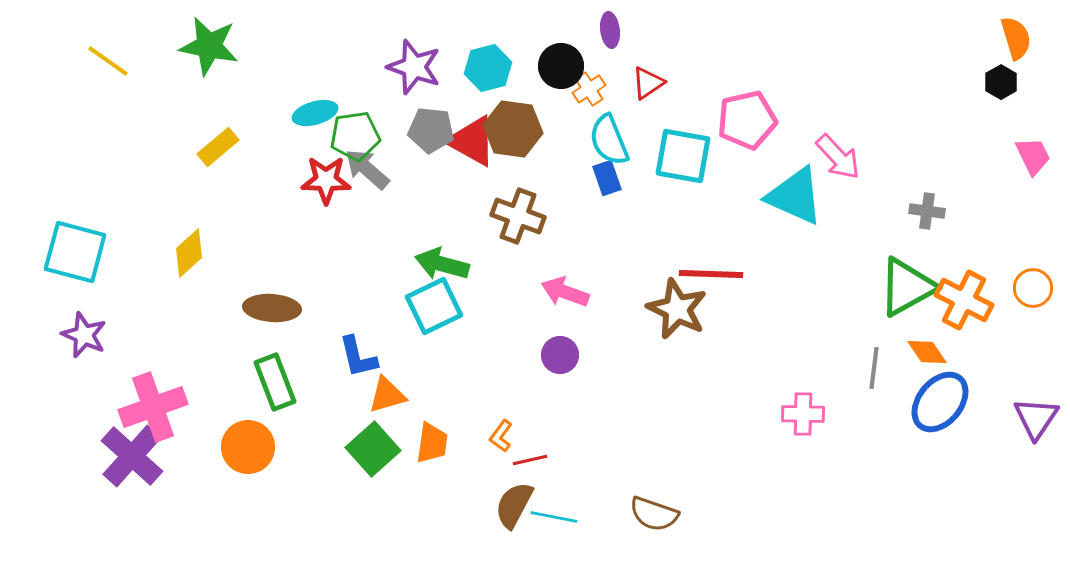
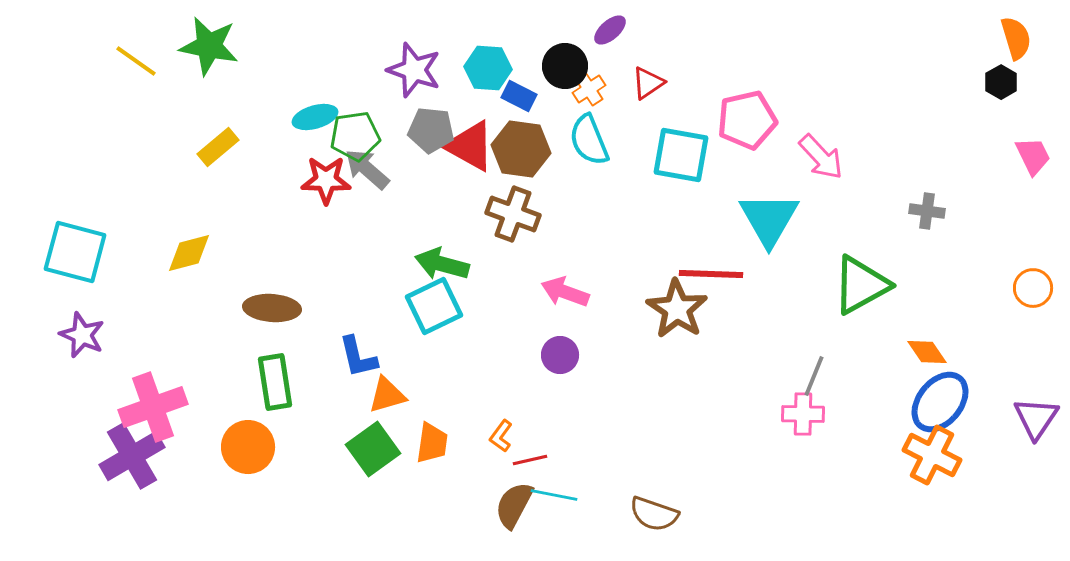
purple ellipse at (610, 30): rotated 56 degrees clockwise
yellow line at (108, 61): moved 28 px right
black circle at (561, 66): moved 4 px right
purple star at (414, 67): moved 3 px down
cyan hexagon at (488, 68): rotated 18 degrees clockwise
cyan ellipse at (315, 113): moved 4 px down
brown hexagon at (513, 129): moved 8 px right, 20 px down
cyan semicircle at (609, 140): moved 20 px left
red triangle at (472, 141): moved 2 px left, 5 px down
cyan square at (683, 156): moved 2 px left, 1 px up
pink arrow at (838, 157): moved 17 px left
blue rectangle at (607, 178): moved 88 px left, 82 px up; rotated 44 degrees counterclockwise
cyan triangle at (795, 196): moved 26 px left, 23 px down; rotated 36 degrees clockwise
brown cross at (518, 216): moved 5 px left, 2 px up
yellow diamond at (189, 253): rotated 27 degrees clockwise
green triangle at (907, 287): moved 46 px left, 2 px up
orange cross at (964, 300): moved 32 px left, 155 px down
brown star at (677, 309): rotated 8 degrees clockwise
purple star at (84, 335): moved 2 px left
gray line at (874, 368): moved 60 px left, 8 px down; rotated 15 degrees clockwise
green rectangle at (275, 382): rotated 12 degrees clockwise
green square at (373, 449): rotated 6 degrees clockwise
purple cross at (132, 456): rotated 18 degrees clockwise
cyan line at (554, 517): moved 22 px up
